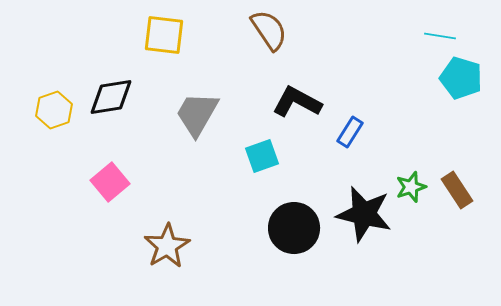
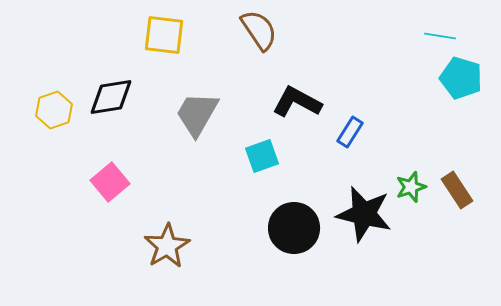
brown semicircle: moved 10 px left
